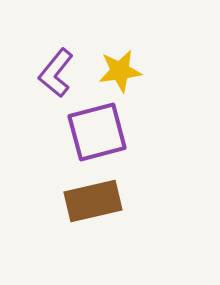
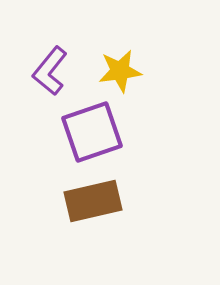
purple L-shape: moved 6 px left, 2 px up
purple square: moved 5 px left; rotated 4 degrees counterclockwise
